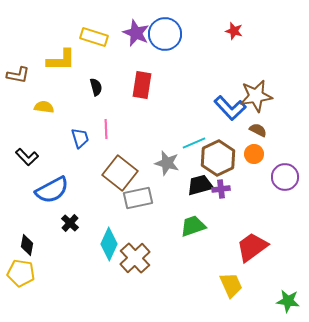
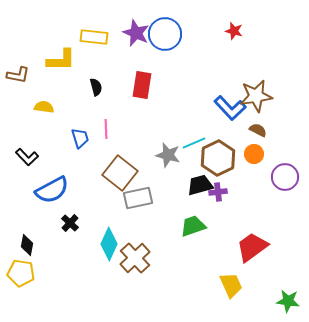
yellow rectangle: rotated 12 degrees counterclockwise
gray star: moved 1 px right, 8 px up
purple cross: moved 3 px left, 3 px down
